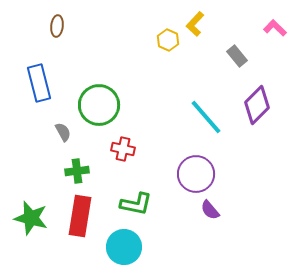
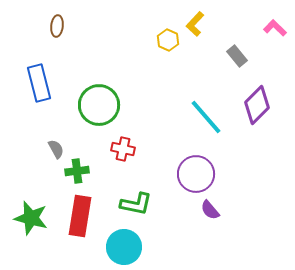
gray semicircle: moved 7 px left, 17 px down
